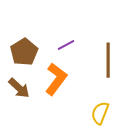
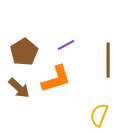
orange L-shape: rotated 36 degrees clockwise
yellow semicircle: moved 1 px left, 2 px down
